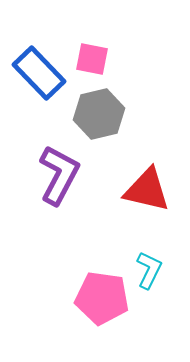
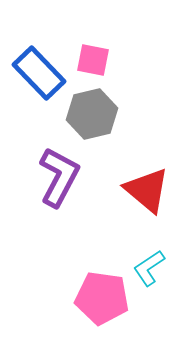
pink square: moved 1 px right, 1 px down
gray hexagon: moved 7 px left
purple L-shape: moved 2 px down
red triangle: rotated 27 degrees clockwise
cyan L-shape: moved 2 px up; rotated 150 degrees counterclockwise
